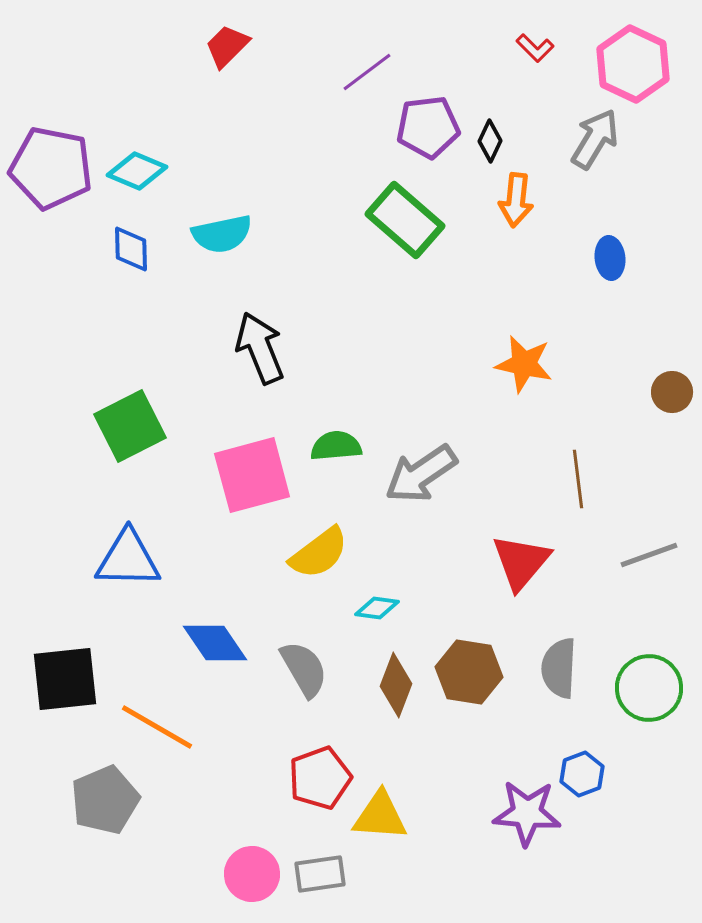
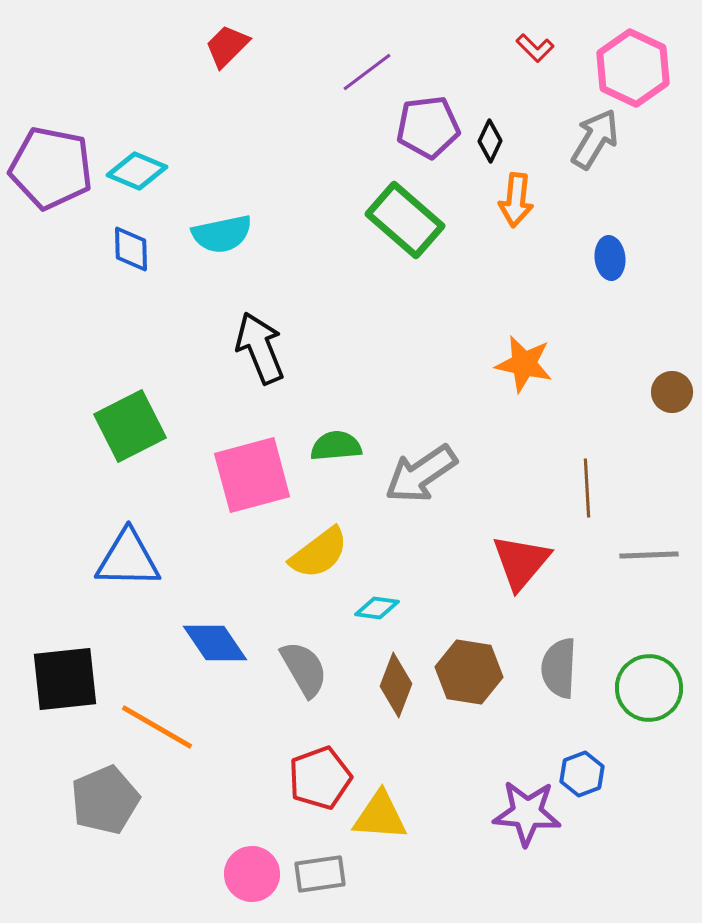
pink hexagon at (633, 64): moved 4 px down
brown line at (578, 479): moved 9 px right, 9 px down; rotated 4 degrees clockwise
gray line at (649, 555): rotated 18 degrees clockwise
